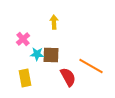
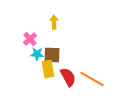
pink cross: moved 7 px right
brown square: moved 1 px right
orange line: moved 1 px right, 13 px down
yellow rectangle: moved 23 px right, 9 px up
